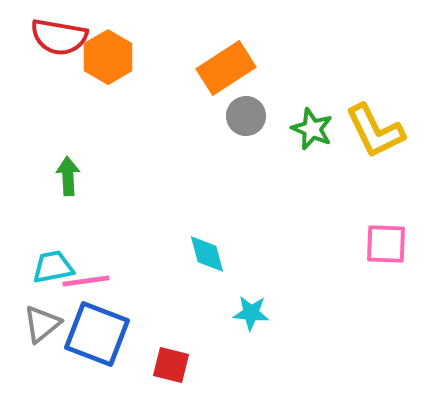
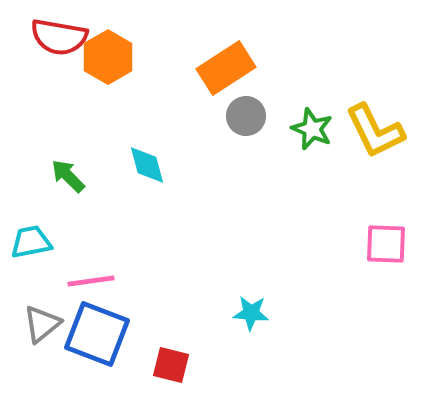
green arrow: rotated 42 degrees counterclockwise
cyan diamond: moved 60 px left, 89 px up
cyan trapezoid: moved 22 px left, 25 px up
pink line: moved 5 px right
